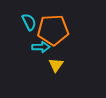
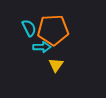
cyan semicircle: moved 6 px down
cyan arrow: moved 1 px right
